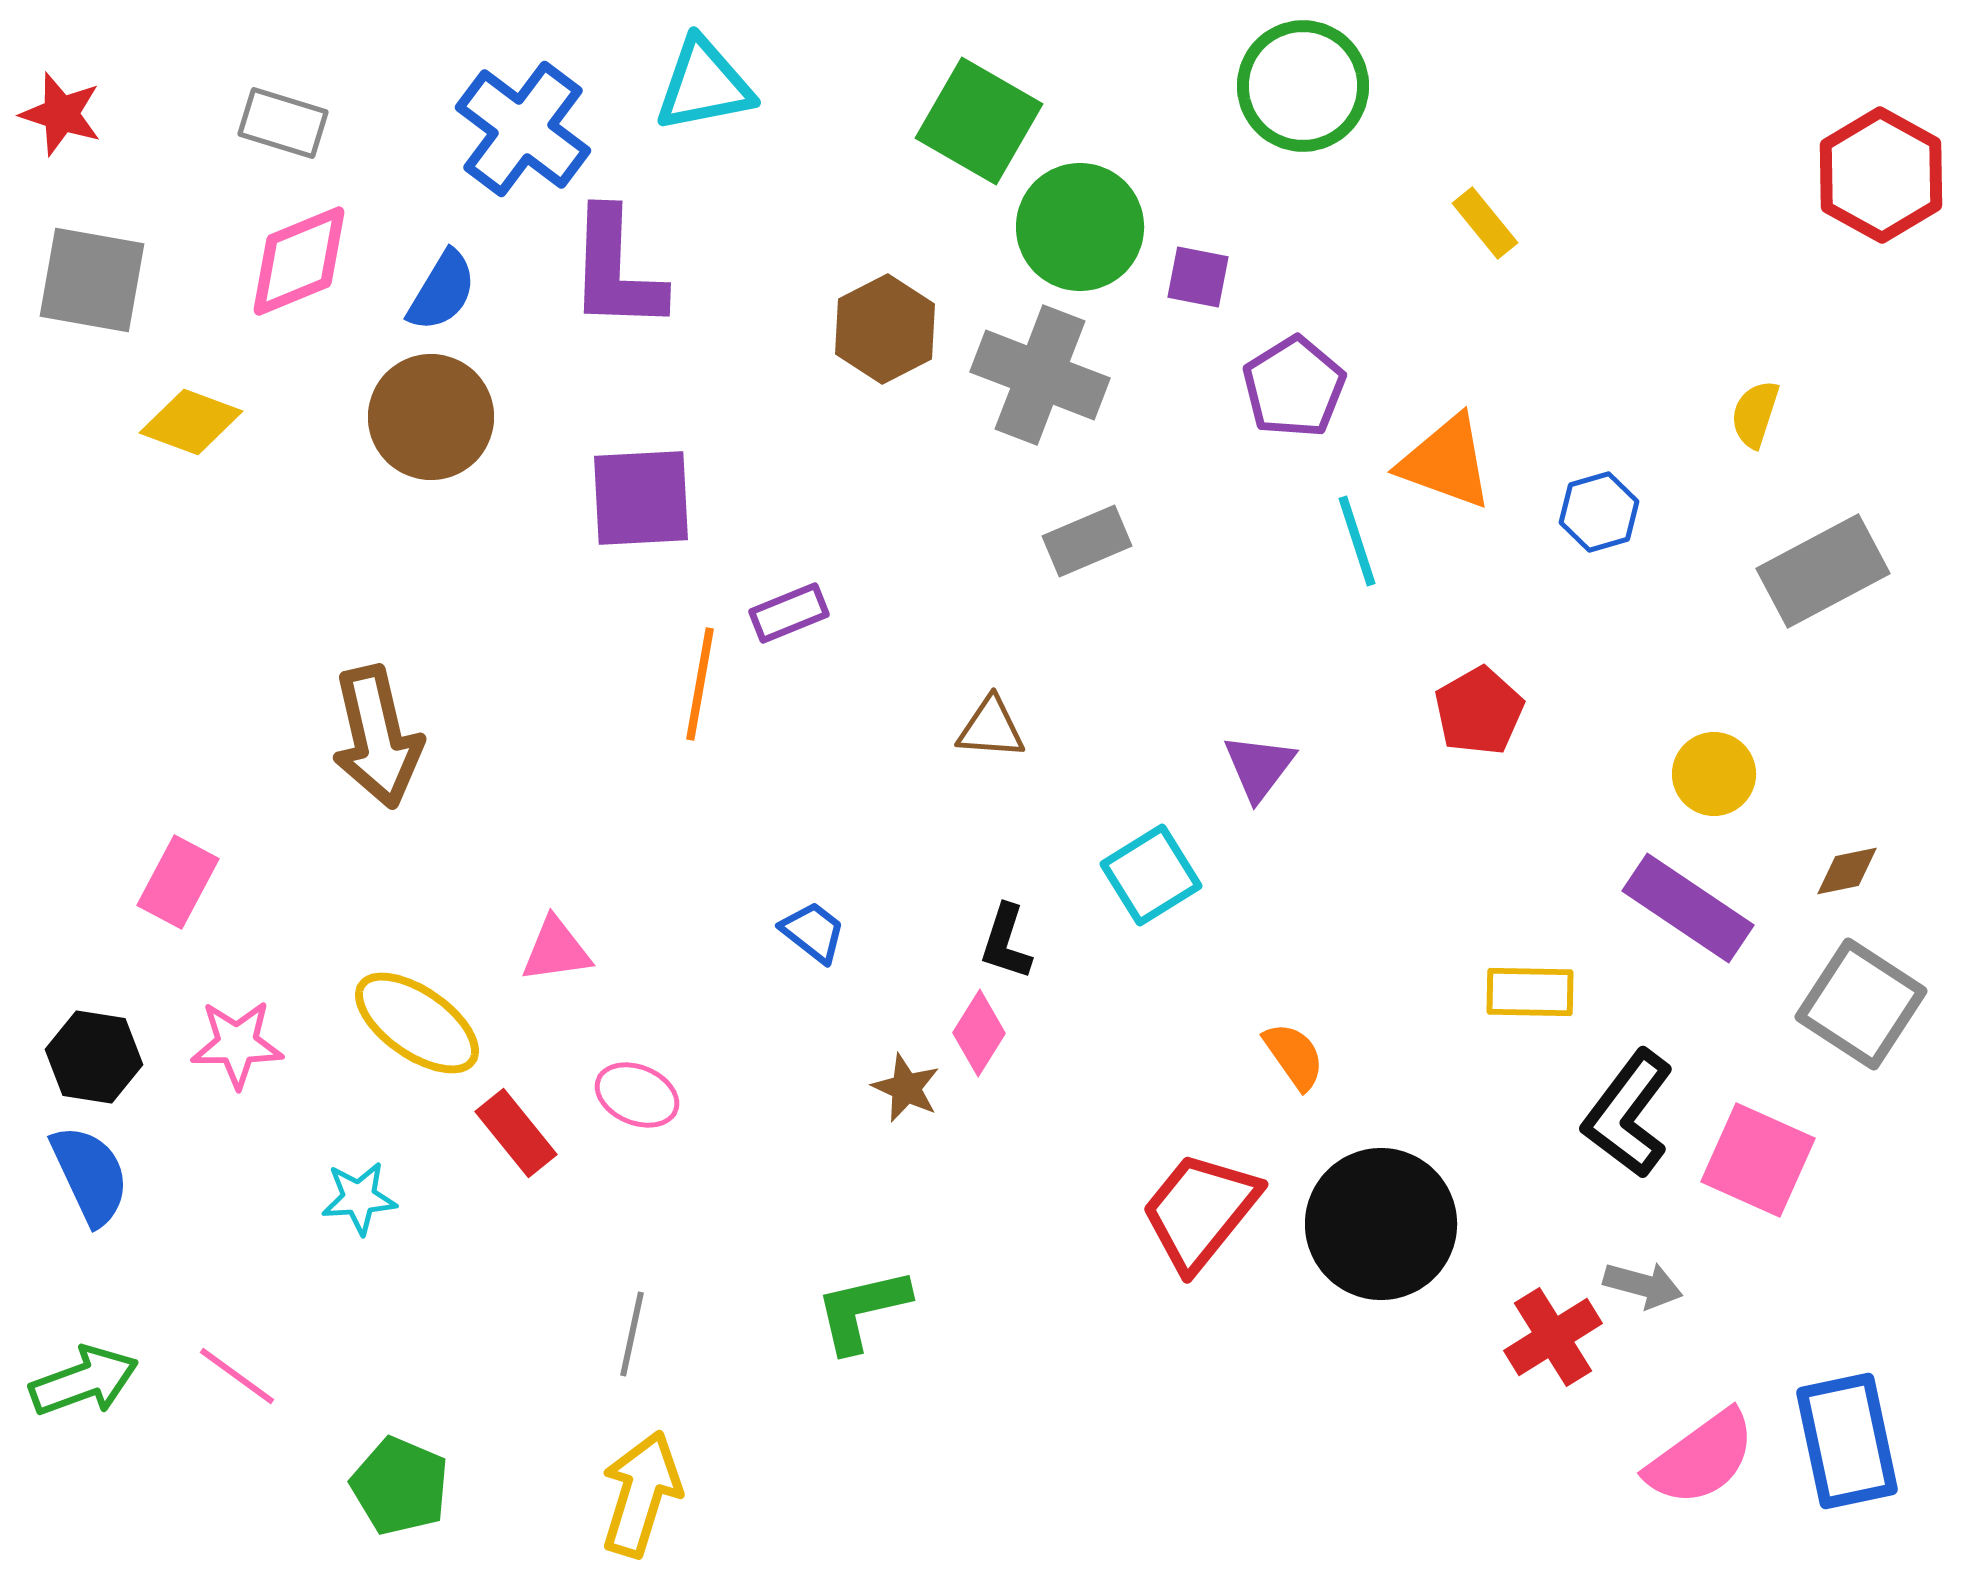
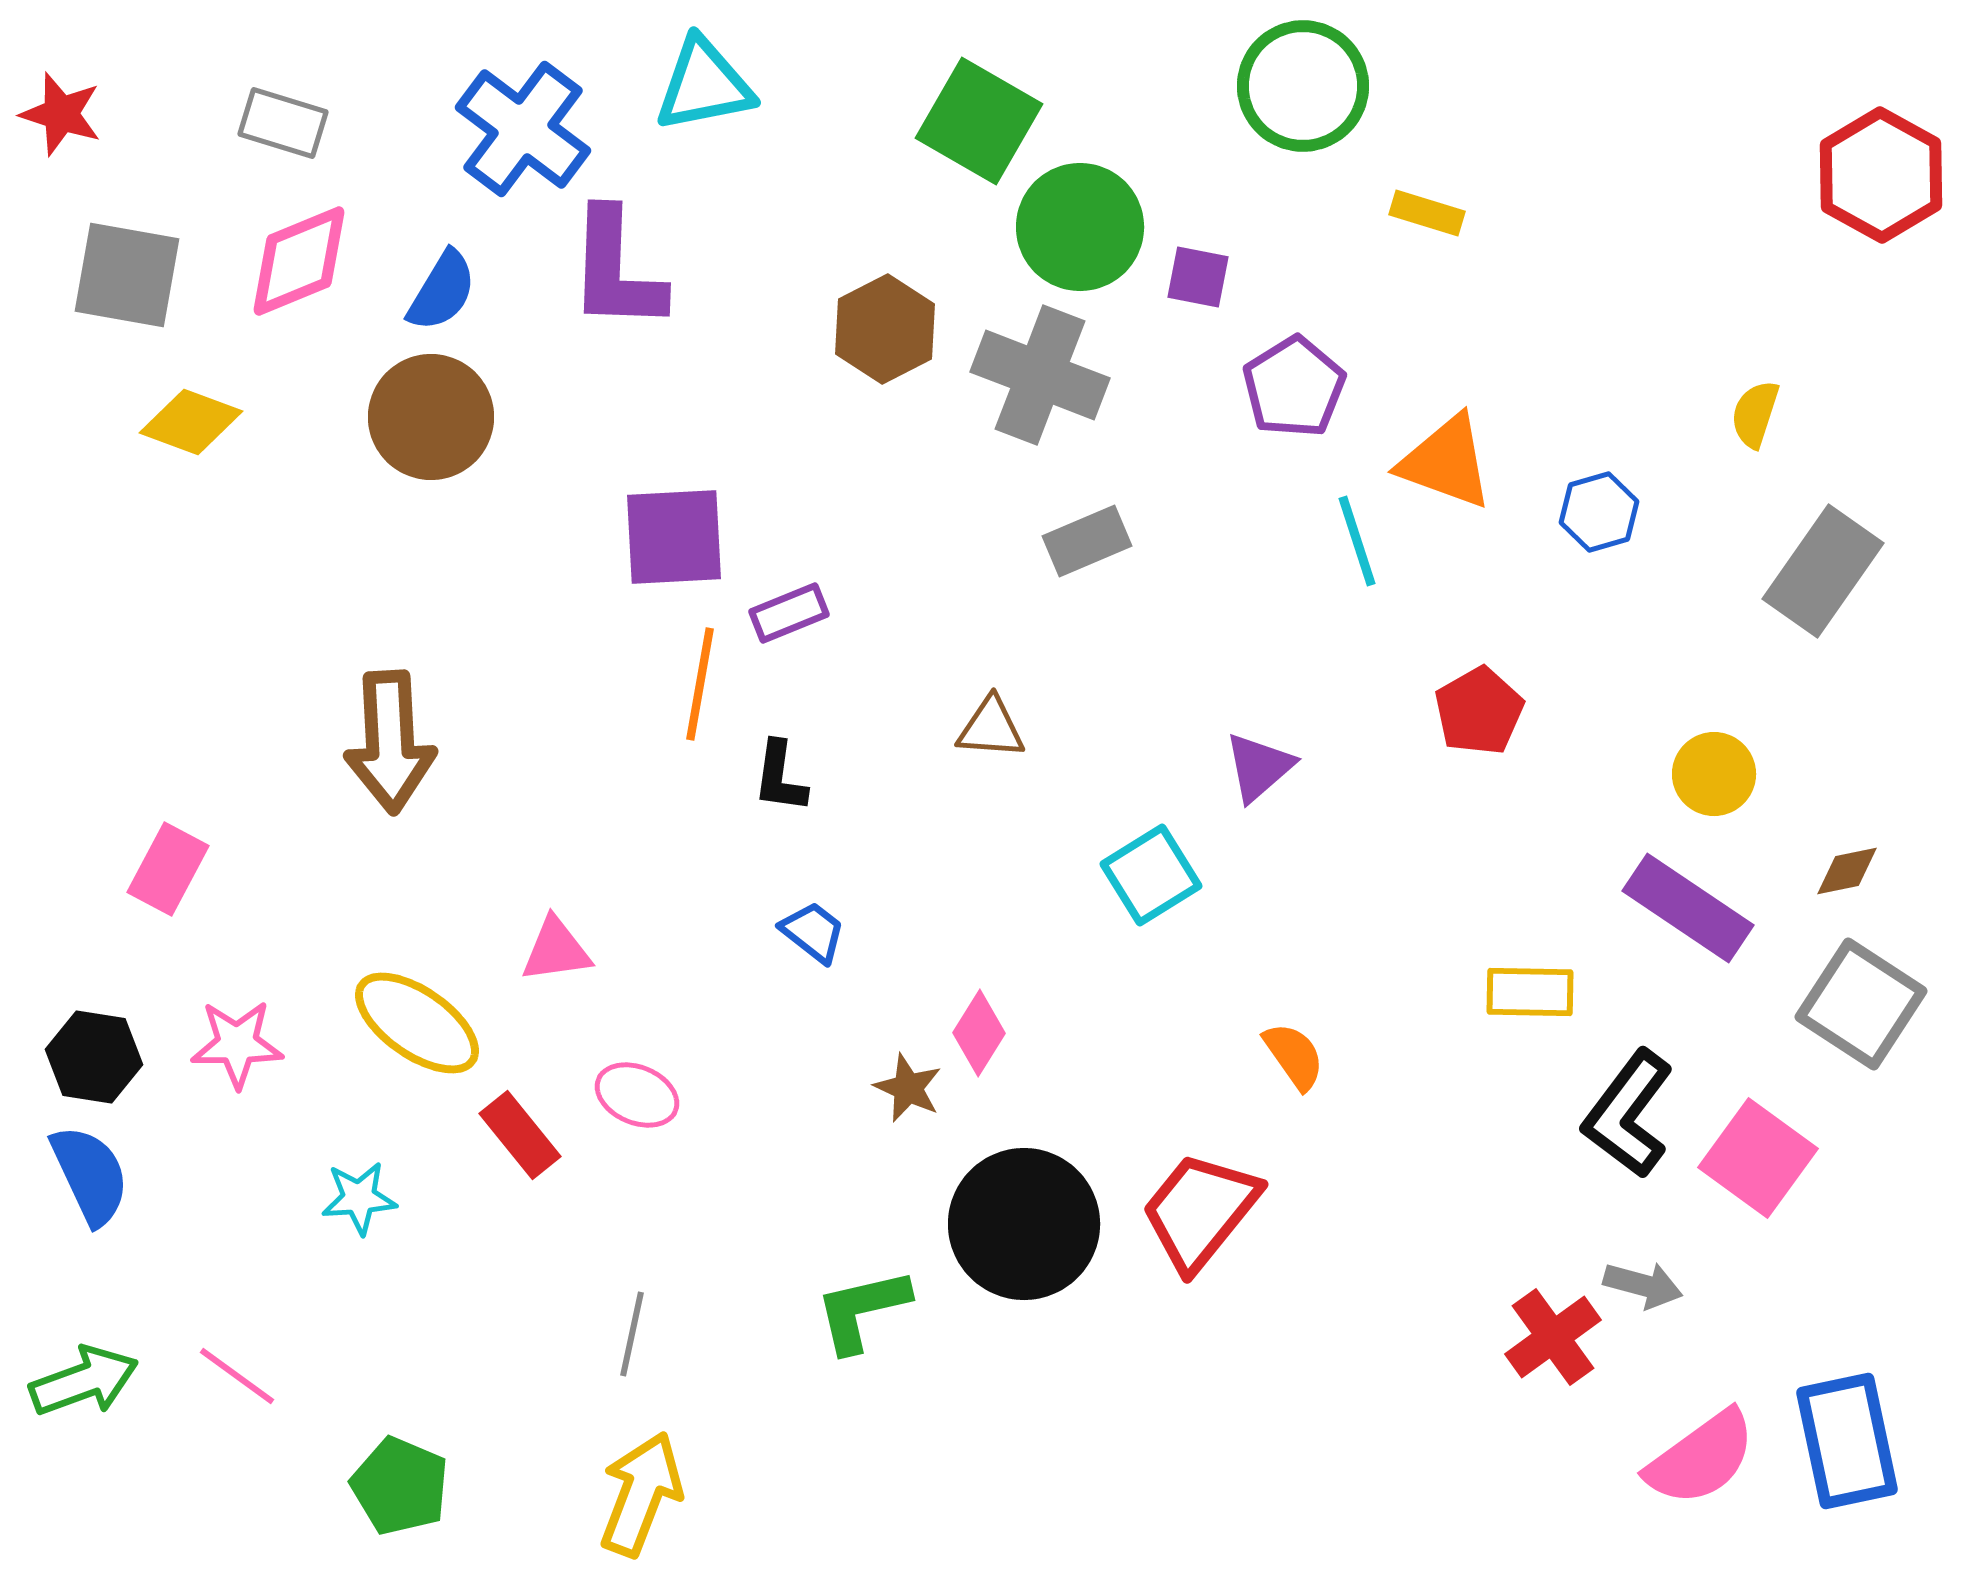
yellow rectangle at (1485, 223): moved 58 px left, 10 px up; rotated 34 degrees counterclockwise
gray square at (92, 280): moved 35 px right, 5 px up
purple square at (641, 498): moved 33 px right, 39 px down
gray rectangle at (1823, 571): rotated 27 degrees counterclockwise
brown arrow at (377, 737): moved 13 px right, 5 px down; rotated 10 degrees clockwise
purple triangle at (1259, 767): rotated 12 degrees clockwise
pink rectangle at (178, 882): moved 10 px left, 13 px up
black L-shape at (1006, 942): moved 226 px left, 165 px up; rotated 10 degrees counterclockwise
brown star at (906, 1088): moved 2 px right
red rectangle at (516, 1133): moved 4 px right, 2 px down
pink square at (1758, 1160): moved 2 px up; rotated 12 degrees clockwise
black circle at (1381, 1224): moved 357 px left
red cross at (1553, 1337): rotated 4 degrees counterclockwise
yellow arrow at (641, 1494): rotated 4 degrees clockwise
